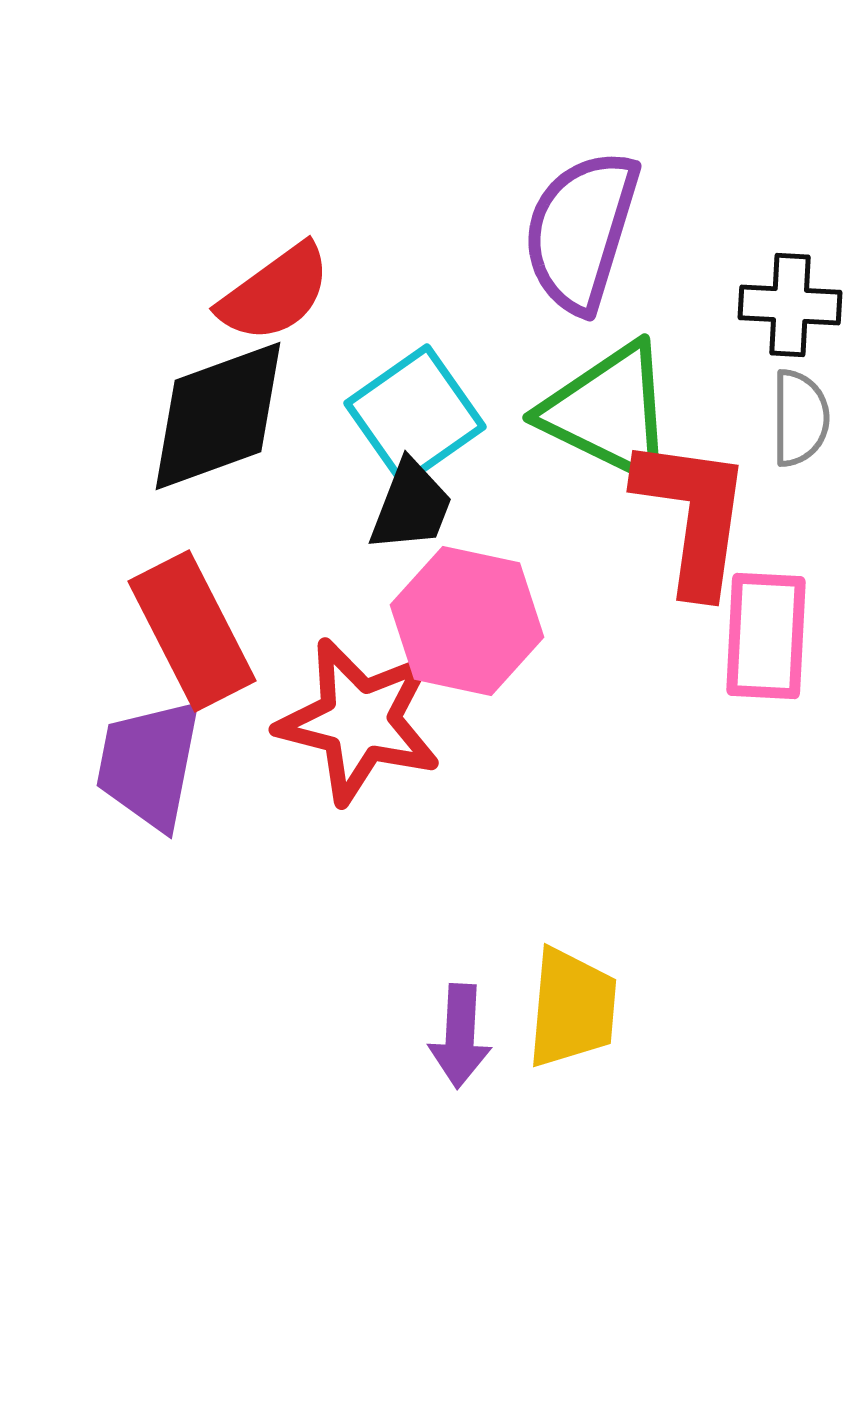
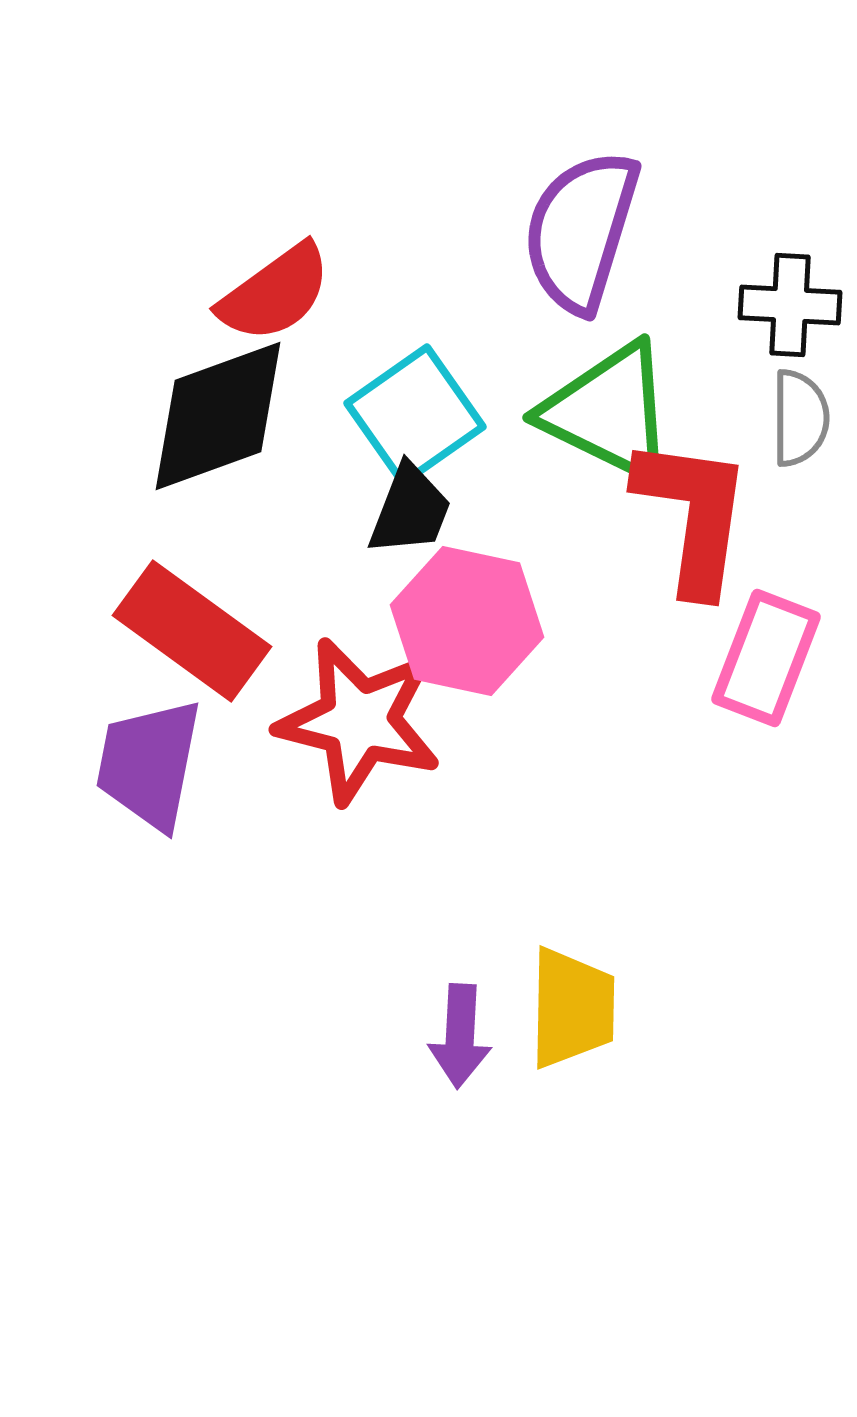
black trapezoid: moved 1 px left, 4 px down
red rectangle: rotated 27 degrees counterclockwise
pink rectangle: moved 22 px down; rotated 18 degrees clockwise
yellow trapezoid: rotated 4 degrees counterclockwise
